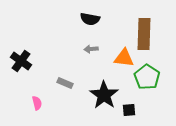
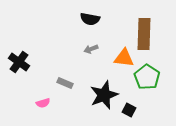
gray arrow: rotated 16 degrees counterclockwise
black cross: moved 2 px left, 1 px down
black star: rotated 16 degrees clockwise
pink semicircle: moved 6 px right; rotated 88 degrees clockwise
black square: rotated 32 degrees clockwise
